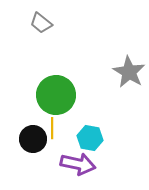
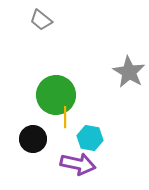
gray trapezoid: moved 3 px up
yellow line: moved 13 px right, 11 px up
